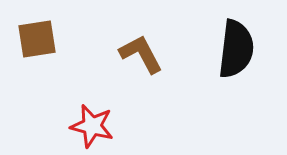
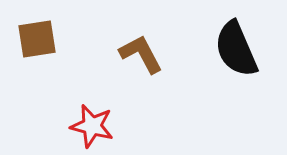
black semicircle: rotated 150 degrees clockwise
